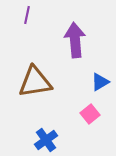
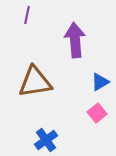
pink square: moved 7 px right, 1 px up
